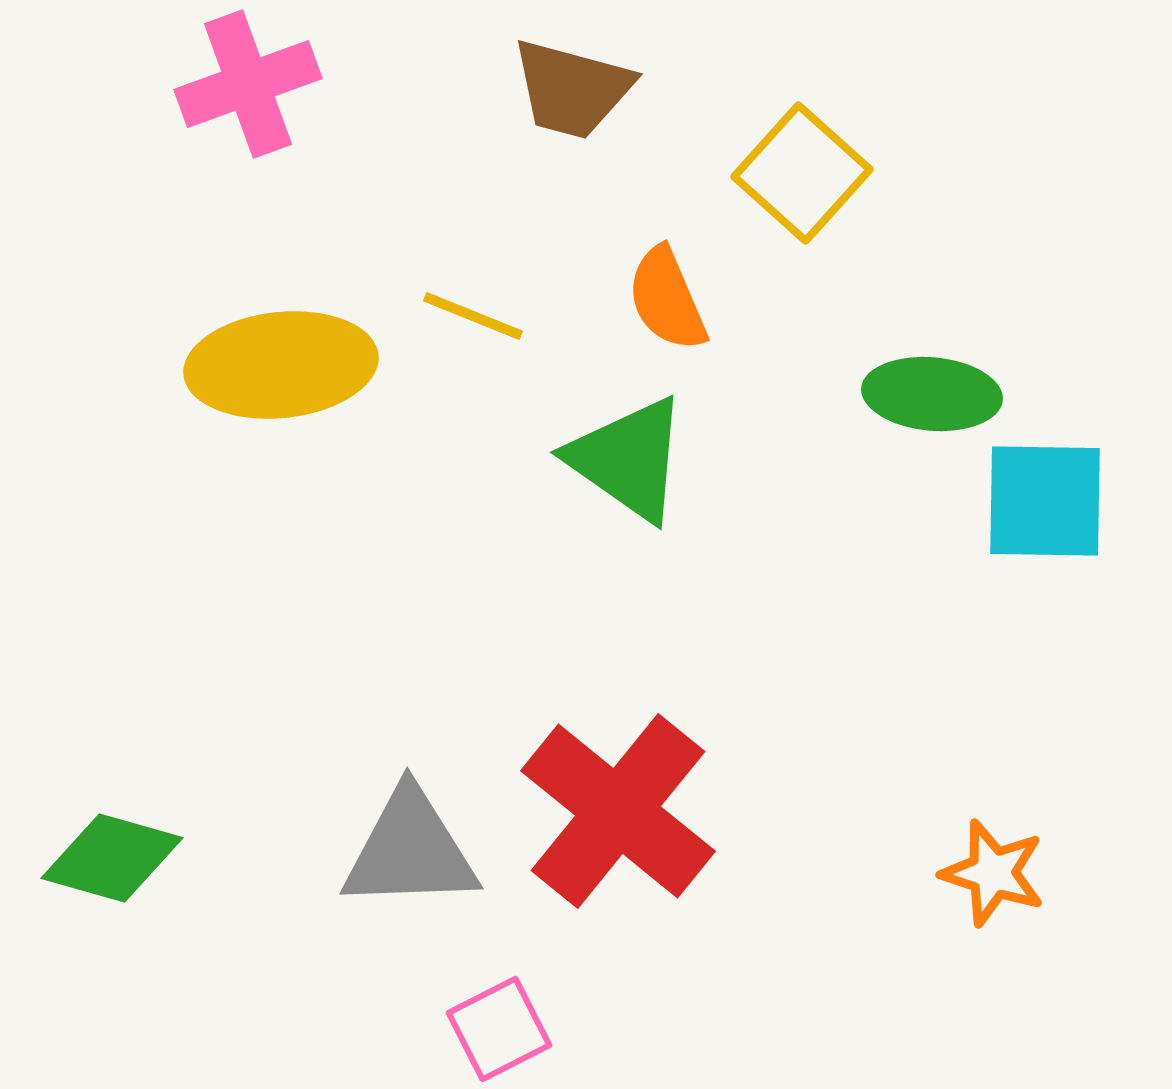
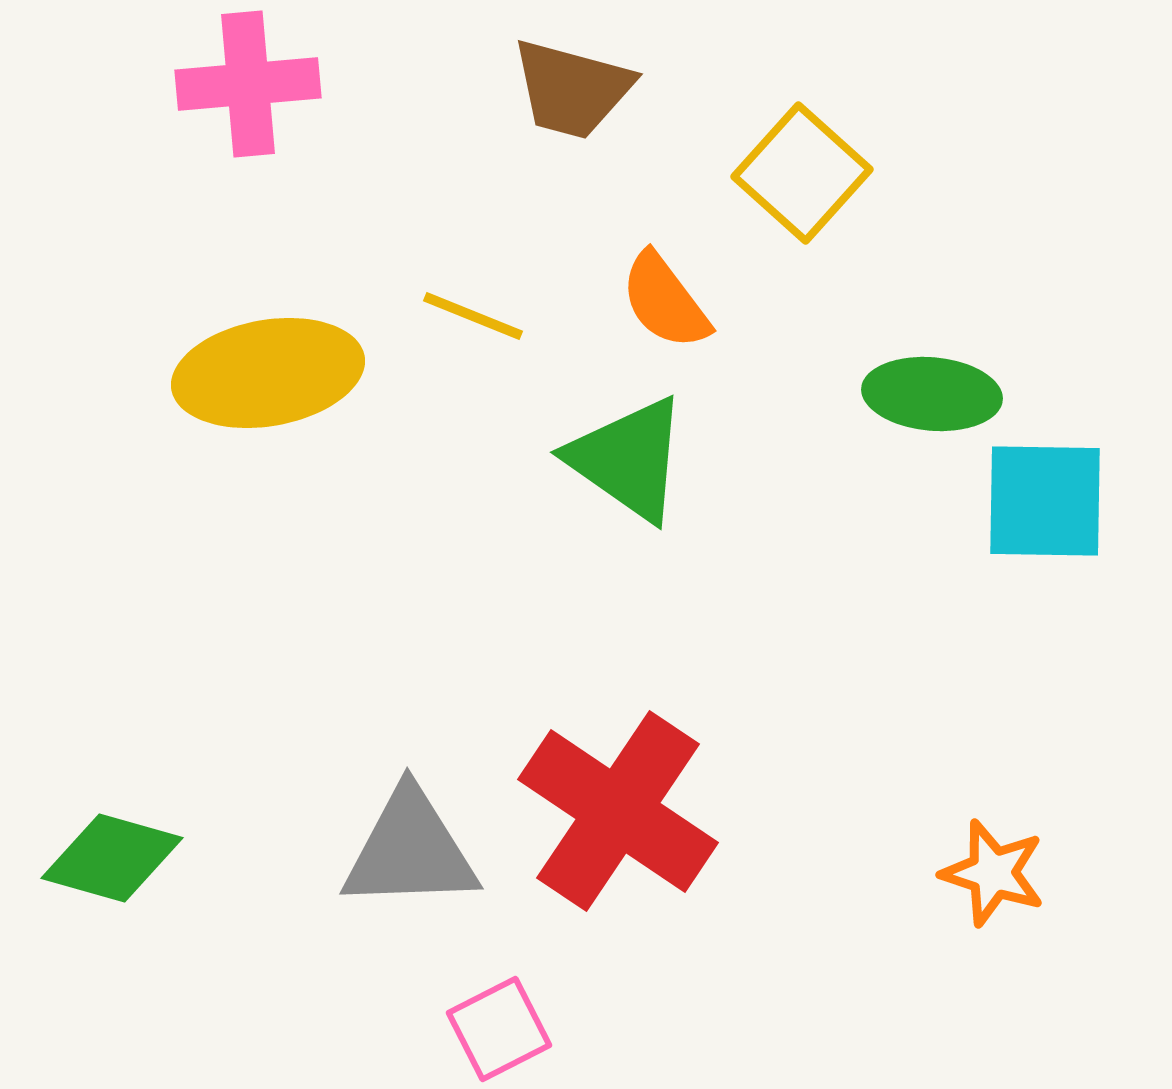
pink cross: rotated 15 degrees clockwise
orange semicircle: moved 2 px left, 2 px down; rotated 14 degrees counterclockwise
yellow ellipse: moved 13 px left, 8 px down; rotated 4 degrees counterclockwise
red cross: rotated 5 degrees counterclockwise
